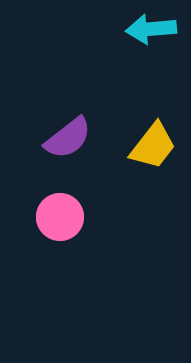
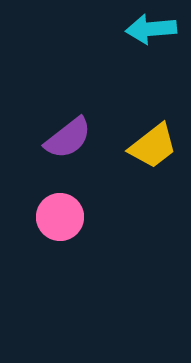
yellow trapezoid: rotated 14 degrees clockwise
